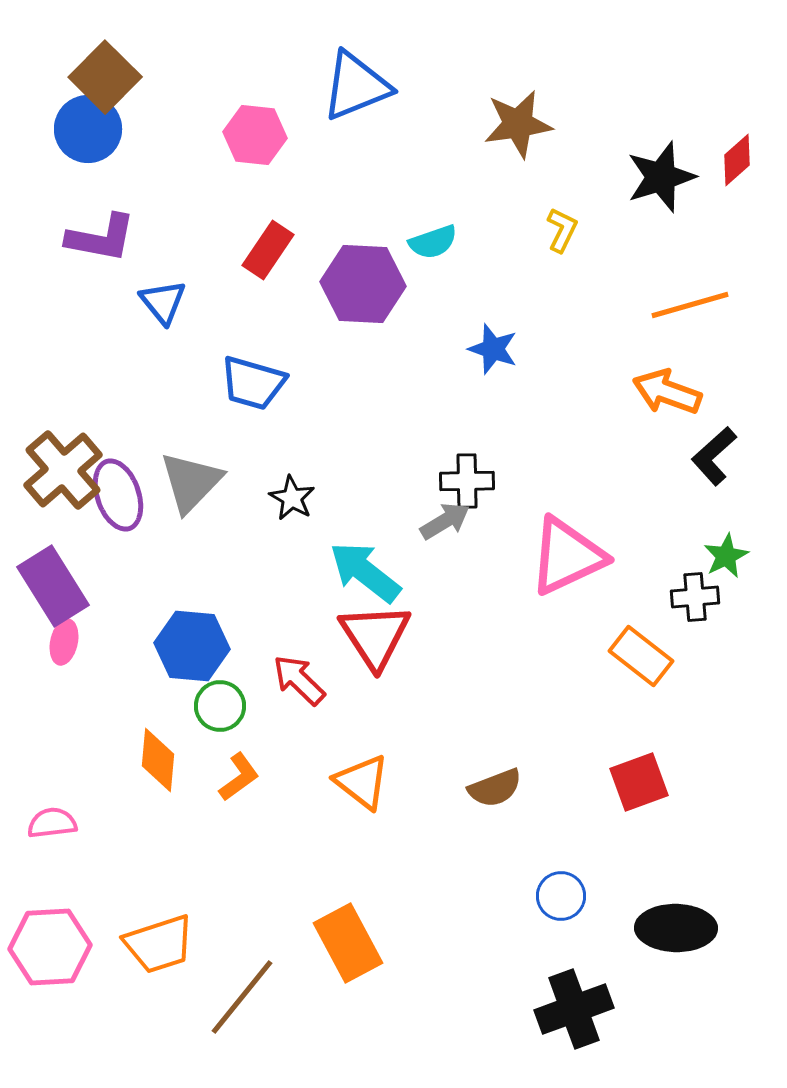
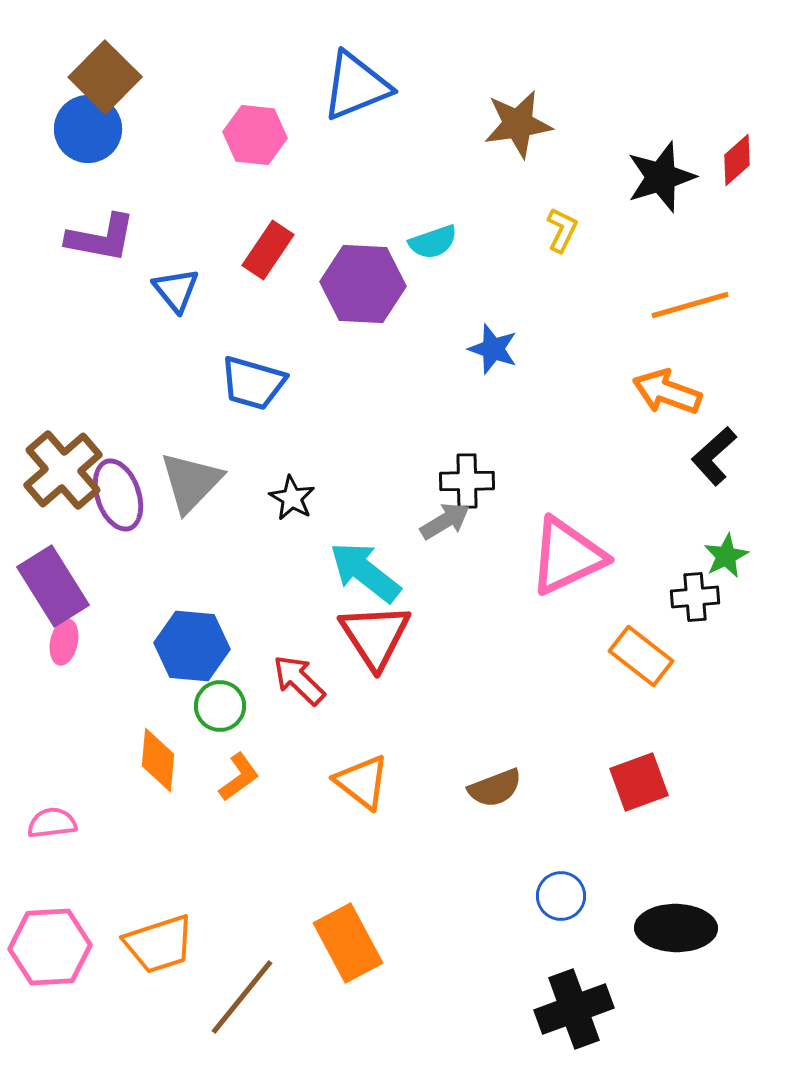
blue triangle at (163, 302): moved 13 px right, 12 px up
